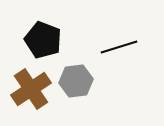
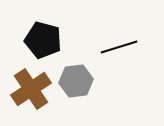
black pentagon: rotated 6 degrees counterclockwise
